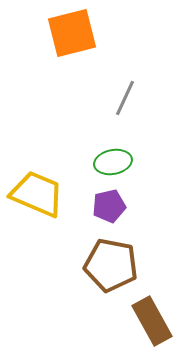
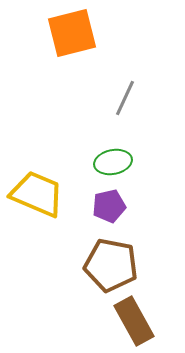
brown rectangle: moved 18 px left
